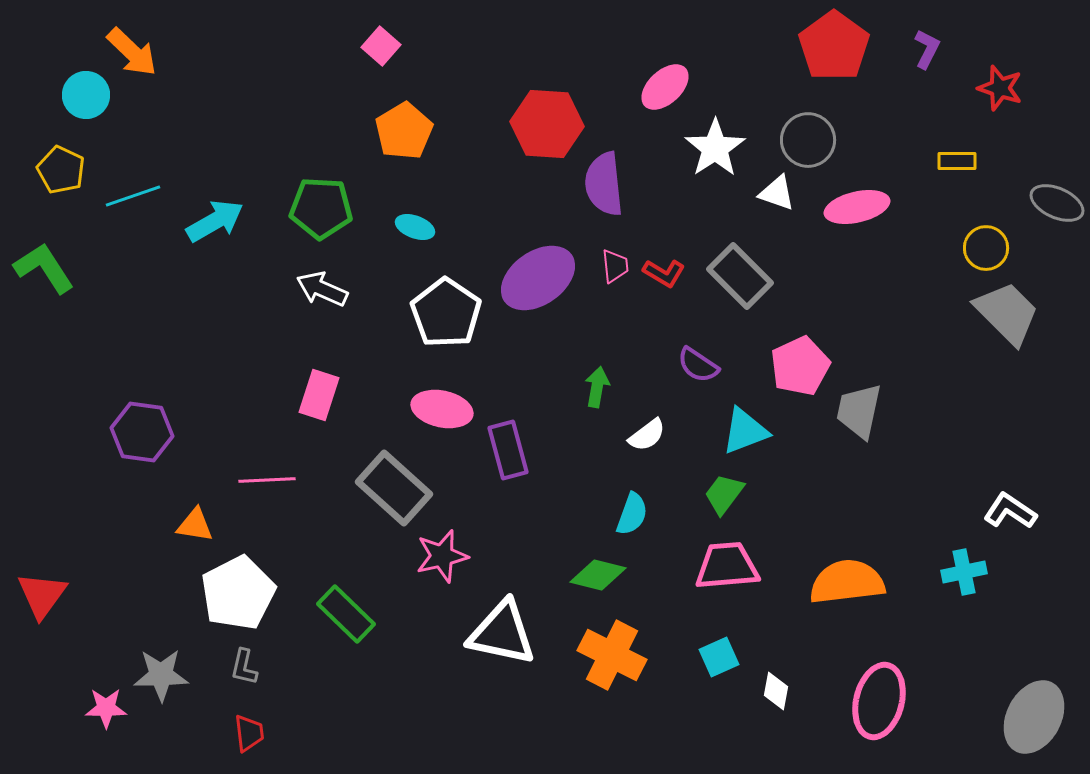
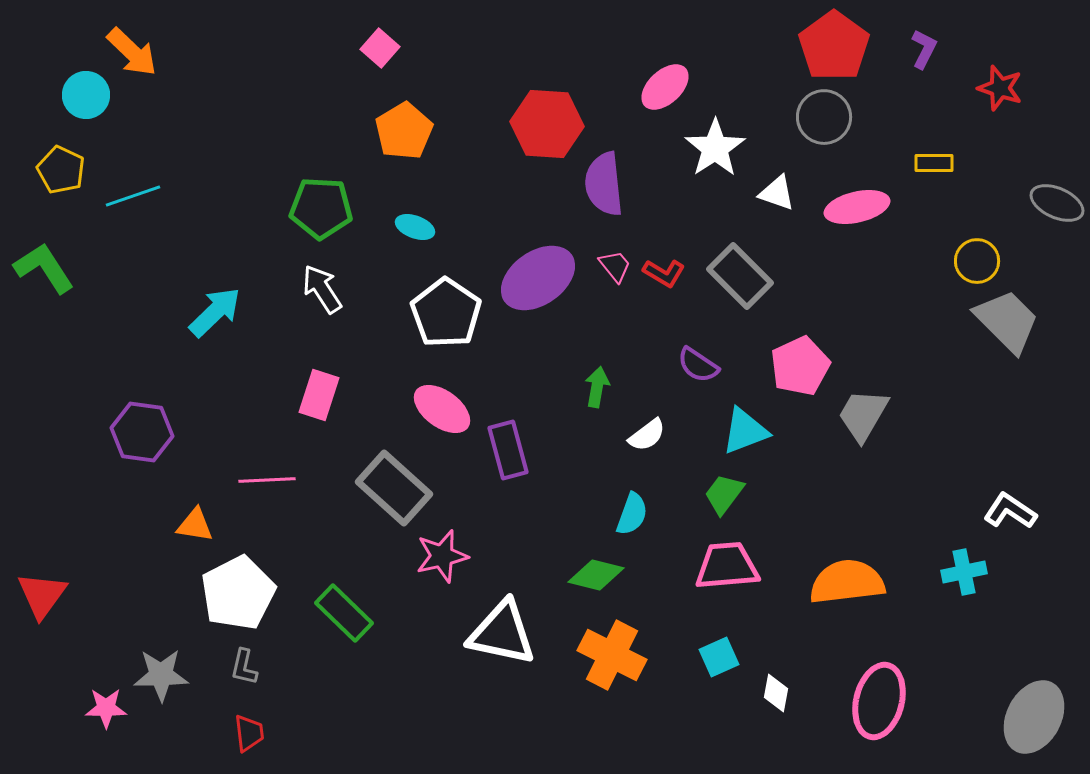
pink square at (381, 46): moved 1 px left, 2 px down
purple L-shape at (927, 49): moved 3 px left
gray circle at (808, 140): moved 16 px right, 23 px up
yellow rectangle at (957, 161): moved 23 px left, 2 px down
cyan arrow at (215, 221): moved 91 px down; rotated 14 degrees counterclockwise
yellow circle at (986, 248): moved 9 px left, 13 px down
pink trapezoid at (615, 266): rotated 33 degrees counterclockwise
white arrow at (322, 289): rotated 33 degrees clockwise
gray trapezoid at (1007, 313): moved 8 px down
pink ellipse at (442, 409): rotated 24 degrees clockwise
gray trapezoid at (859, 411): moved 4 px right, 4 px down; rotated 18 degrees clockwise
green diamond at (598, 575): moved 2 px left
green rectangle at (346, 614): moved 2 px left, 1 px up
white diamond at (776, 691): moved 2 px down
